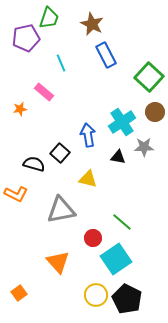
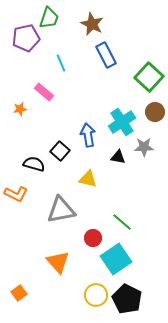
black square: moved 2 px up
